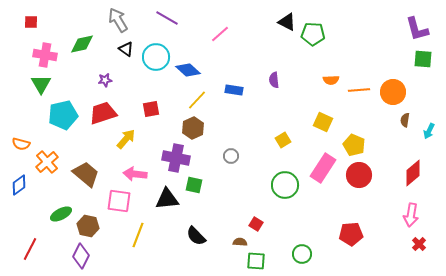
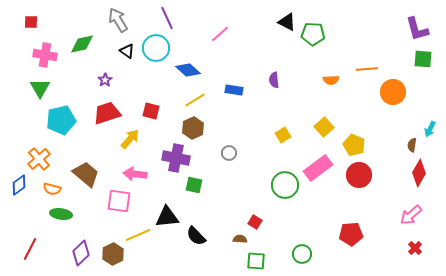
purple line at (167, 18): rotated 35 degrees clockwise
black triangle at (126, 49): moved 1 px right, 2 px down
cyan circle at (156, 57): moved 9 px up
purple star at (105, 80): rotated 24 degrees counterclockwise
green triangle at (41, 84): moved 1 px left, 4 px down
orange line at (359, 90): moved 8 px right, 21 px up
yellow line at (197, 100): moved 2 px left; rotated 15 degrees clockwise
red square at (151, 109): moved 2 px down; rotated 24 degrees clockwise
red trapezoid at (103, 113): moved 4 px right
cyan pentagon at (63, 115): moved 2 px left, 5 px down
brown semicircle at (405, 120): moved 7 px right, 25 px down
yellow square at (323, 122): moved 1 px right, 5 px down; rotated 24 degrees clockwise
cyan arrow at (429, 131): moved 1 px right, 2 px up
yellow arrow at (126, 139): moved 4 px right
yellow square at (283, 140): moved 5 px up
orange semicircle at (21, 144): moved 31 px right, 45 px down
gray circle at (231, 156): moved 2 px left, 3 px up
orange cross at (47, 162): moved 8 px left, 3 px up
pink rectangle at (323, 168): moved 5 px left; rotated 20 degrees clockwise
red diamond at (413, 173): moved 6 px right; rotated 20 degrees counterclockwise
black triangle at (167, 199): moved 18 px down
green ellipse at (61, 214): rotated 35 degrees clockwise
pink arrow at (411, 215): rotated 40 degrees clockwise
red square at (256, 224): moved 1 px left, 2 px up
brown hexagon at (88, 226): moved 25 px right, 28 px down; rotated 20 degrees clockwise
yellow line at (138, 235): rotated 45 degrees clockwise
brown semicircle at (240, 242): moved 3 px up
red cross at (419, 244): moved 4 px left, 4 px down
purple diamond at (81, 256): moved 3 px up; rotated 20 degrees clockwise
